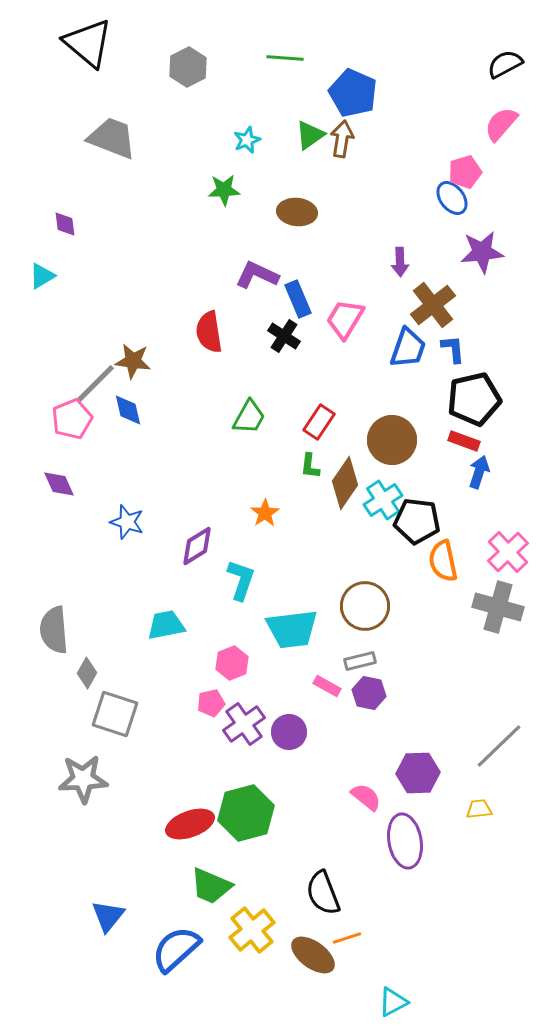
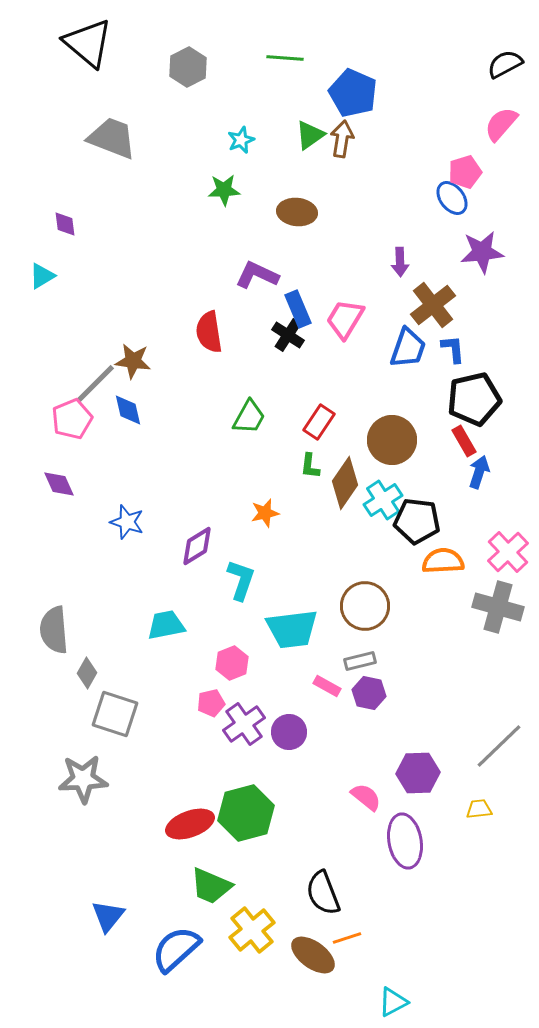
cyan star at (247, 140): moved 6 px left
blue rectangle at (298, 299): moved 10 px down
black cross at (284, 336): moved 4 px right, 1 px up
red rectangle at (464, 441): rotated 40 degrees clockwise
orange star at (265, 513): rotated 20 degrees clockwise
orange semicircle at (443, 561): rotated 99 degrees clockwise
